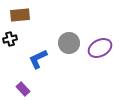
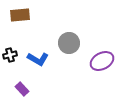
black cross: moved 16 px down
purple ellipse: moved 2 px right, 13 px down
blue L-shape: rotated 125 degrees counterclockwise
purple rectangle: moved 1 px left
